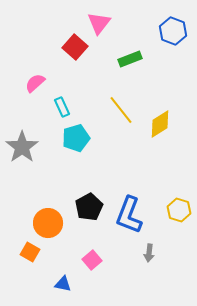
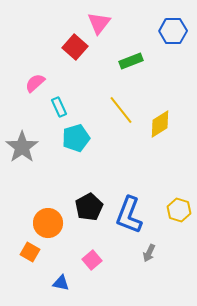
blue hexagon: rotated 20 degrees counterclockwise
green rectangle: moved 1 px right, 2 px down
cyan rectangle: moved 3 px left
gray arrow: rotated 18 degrees clockwise
blue triangle: moved 2 px left, 1 px up
